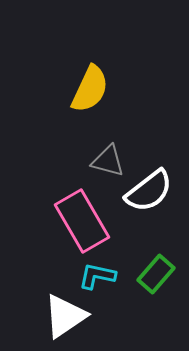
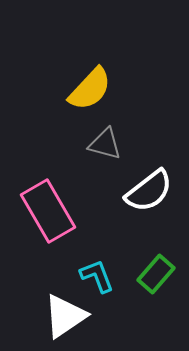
yellow semicircle: rotated 18 degrees clockwise
gray triangle: moved 3 px left, 17 px up
pink rectangle: moved 34 px left, 10 px up
cyan L-shape: rotated 57 degrees clockwise
